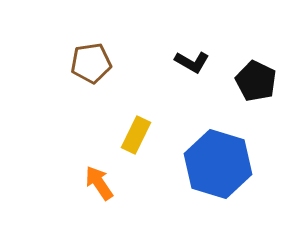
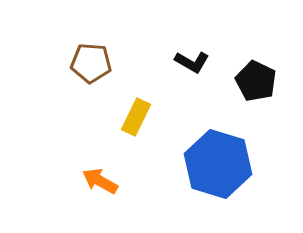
brown pentagon: rotated 12 degrees clockwise
yellow rectangle: moved 18 px up
orange arrow: moved 1 px right, 2 px up; rotated 27 degrees counterclockwise
